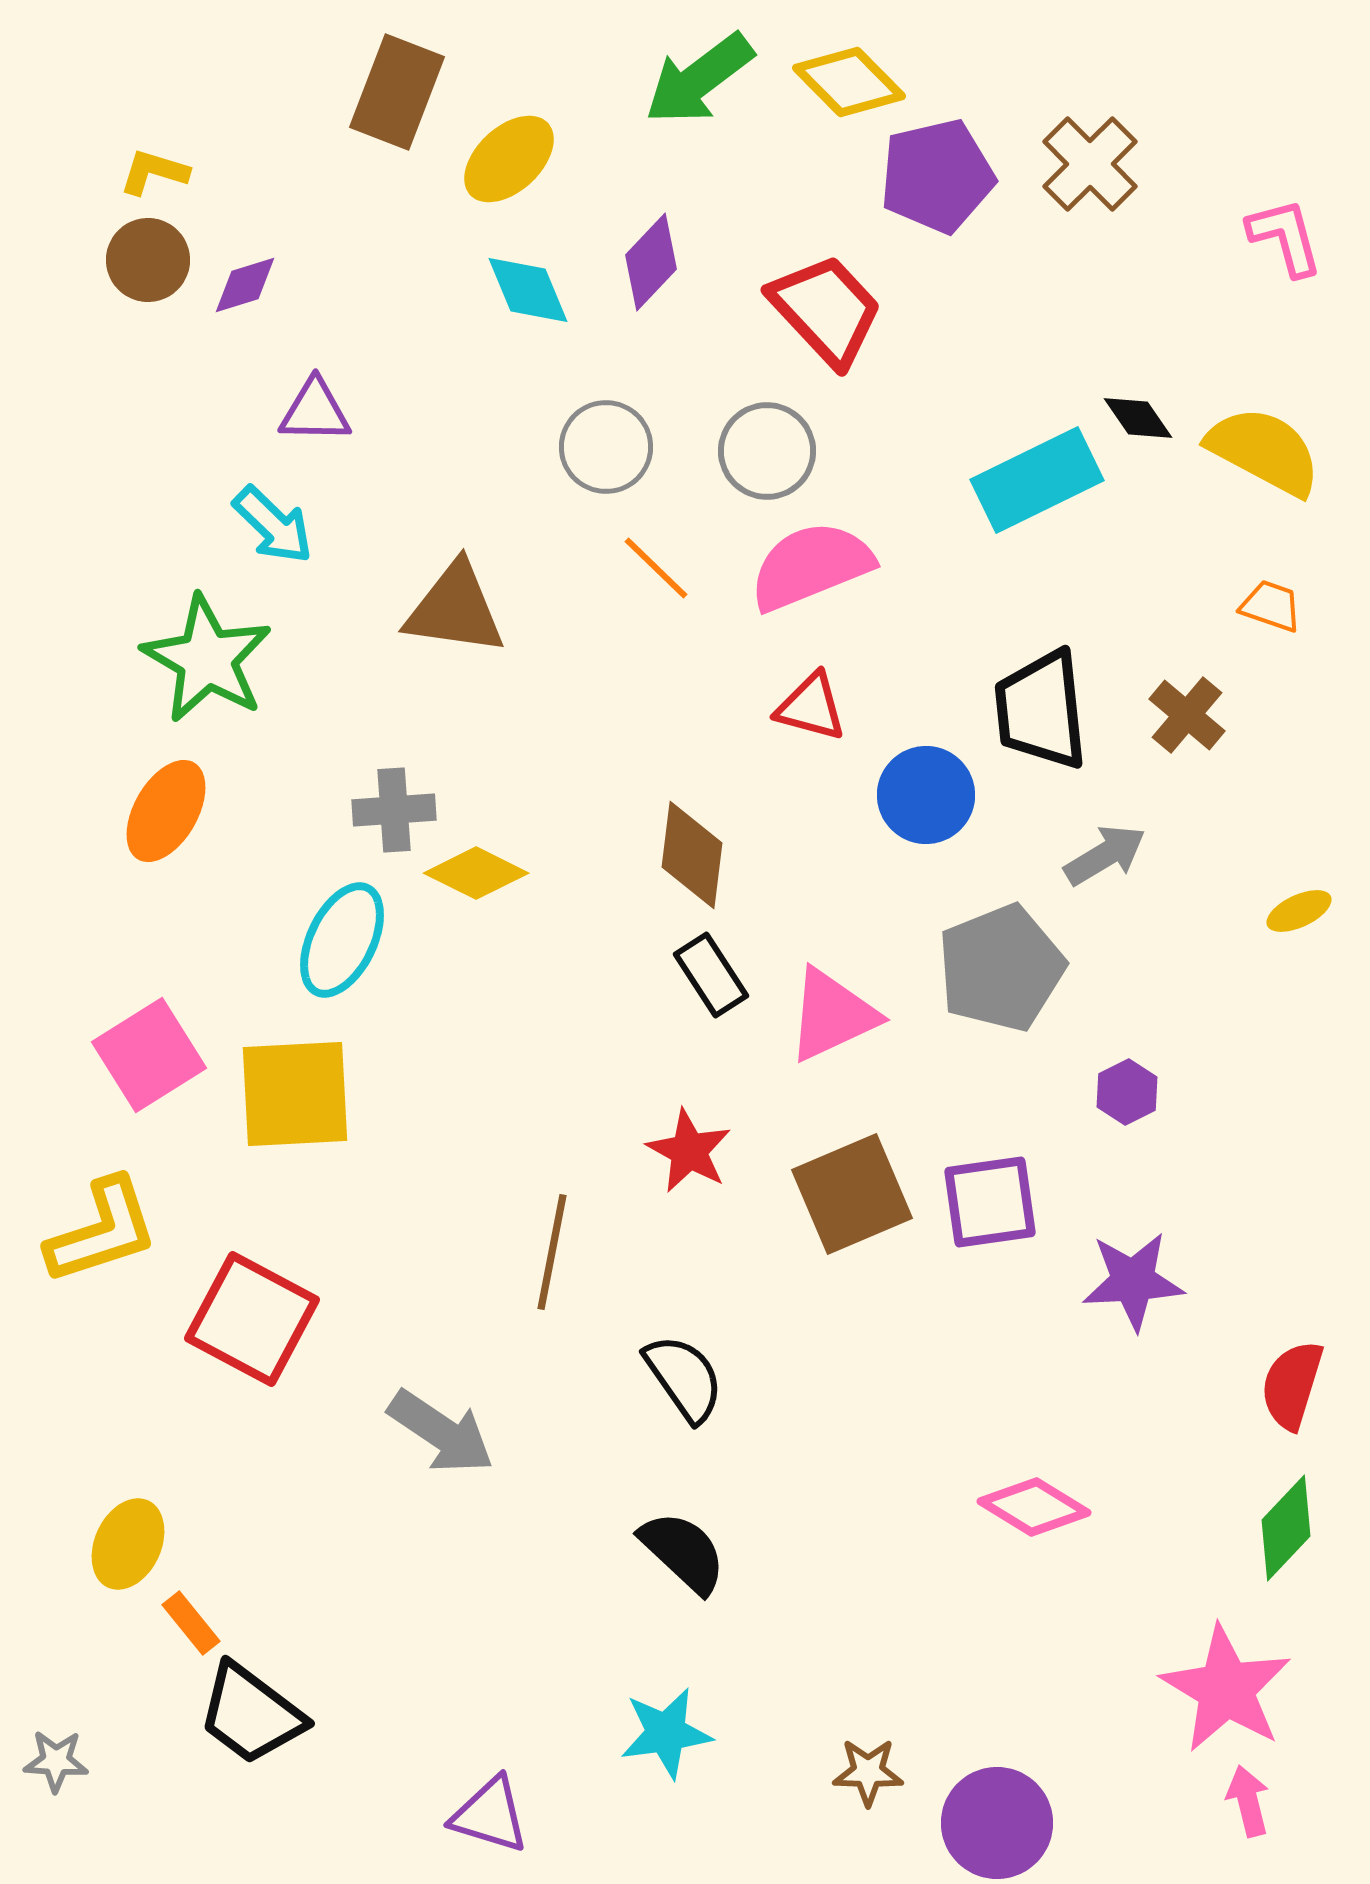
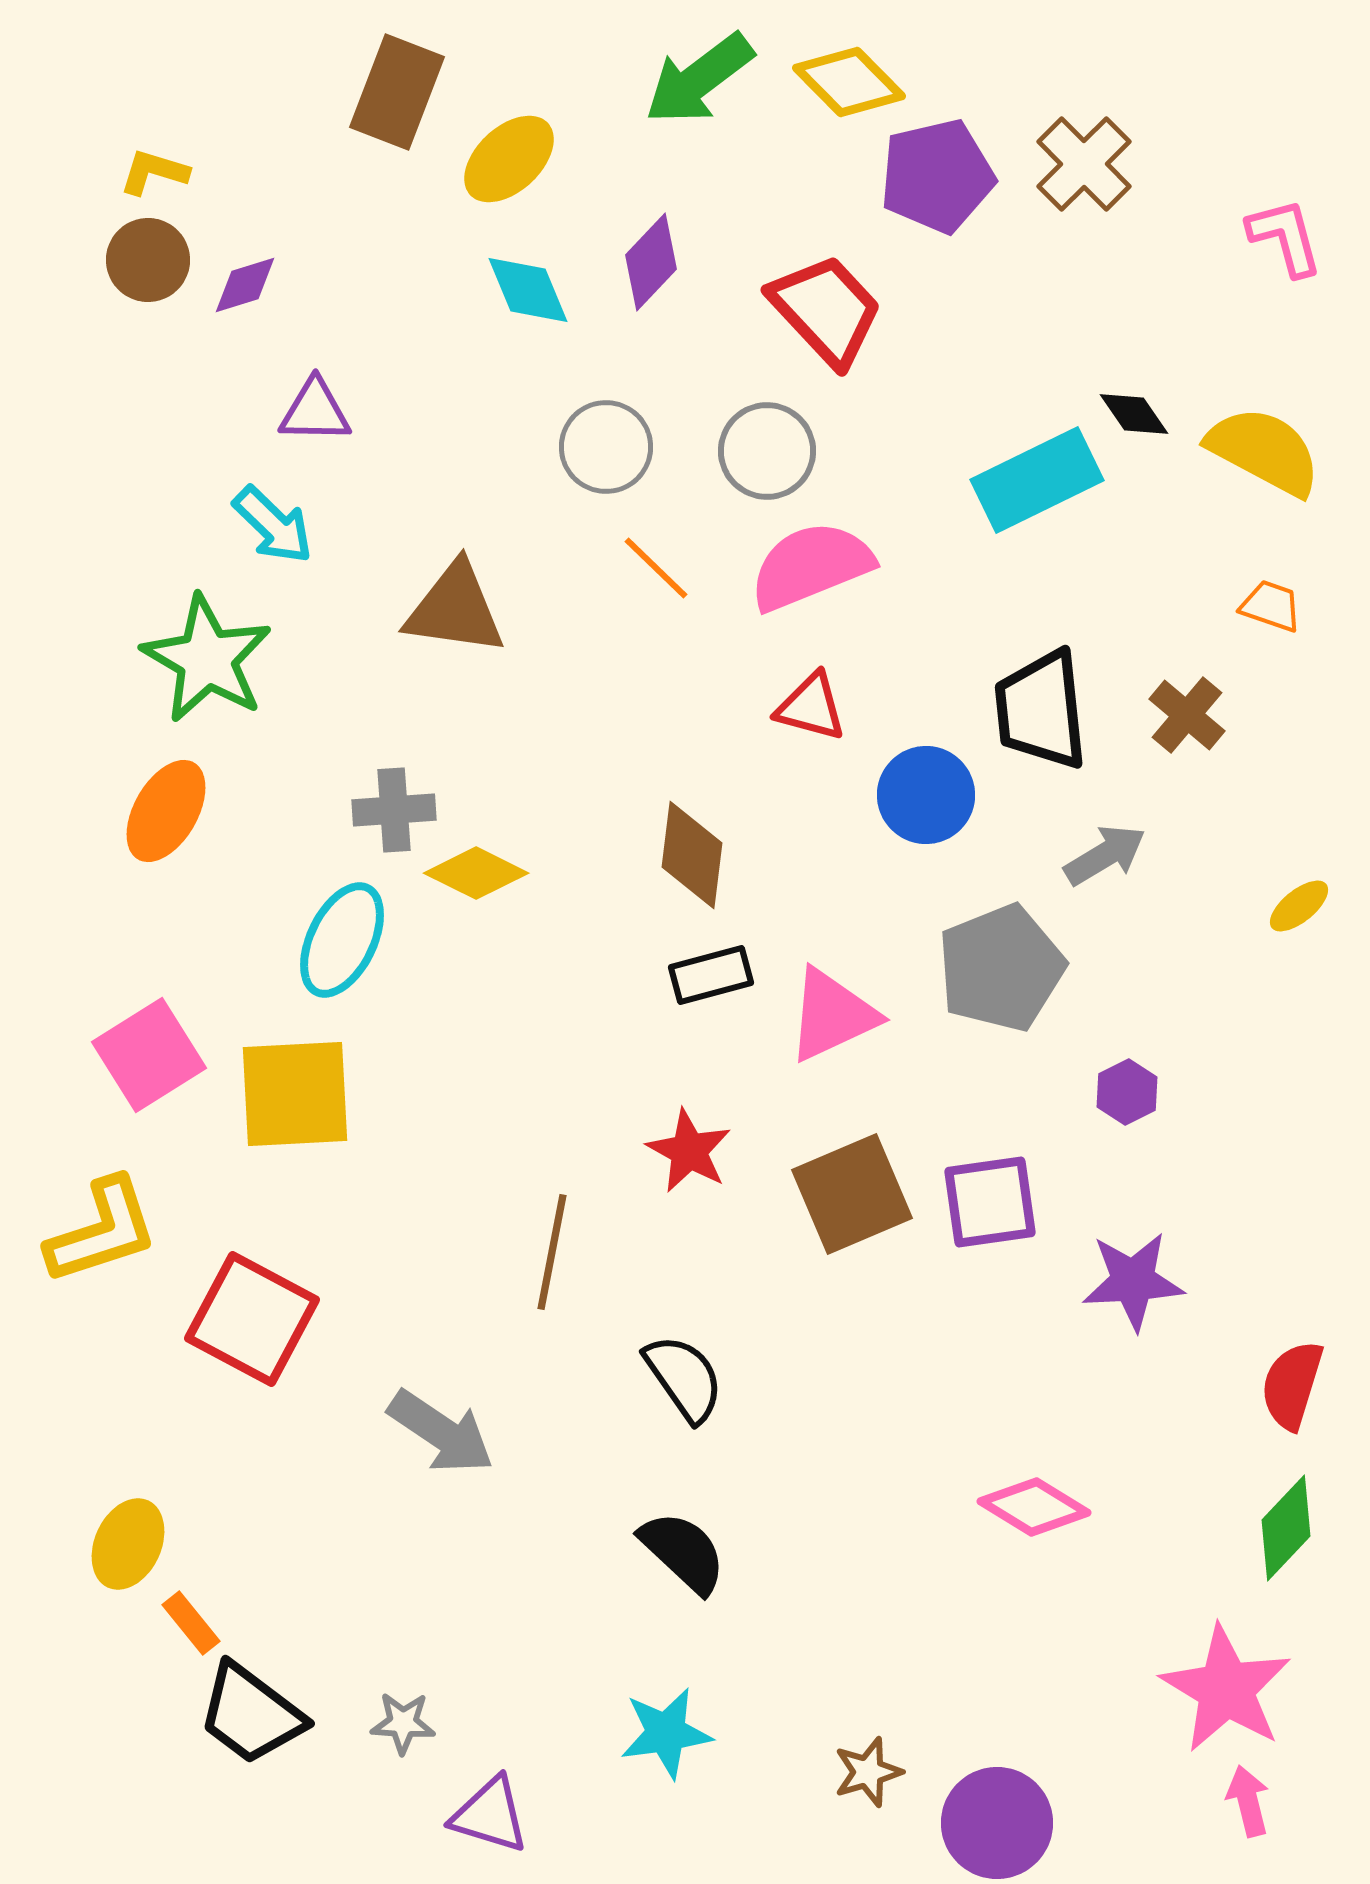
brown cross at (1090, 164): moved 6 px left
black diamond at (1138, 418): moved 4 px left, 4 px up
yellow ellipse at (1299, 911): moved 5 px up; rotated 14 degrees counterclockwise
black rectangle at (711, 975): rotated 72 degrees counterclockwise
gray star at (56, 1761): moved 347 px right, 38 px up
brown star at (868, 1772): rotated 18 degrees counterclockwise
